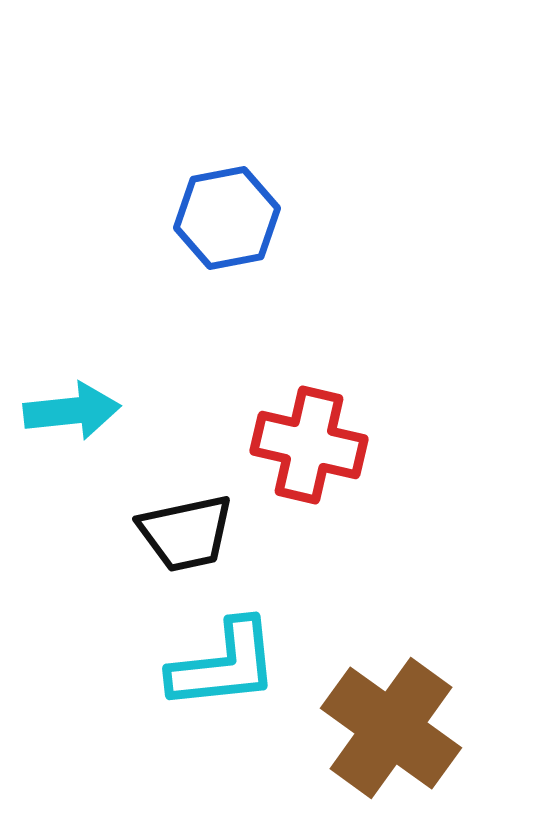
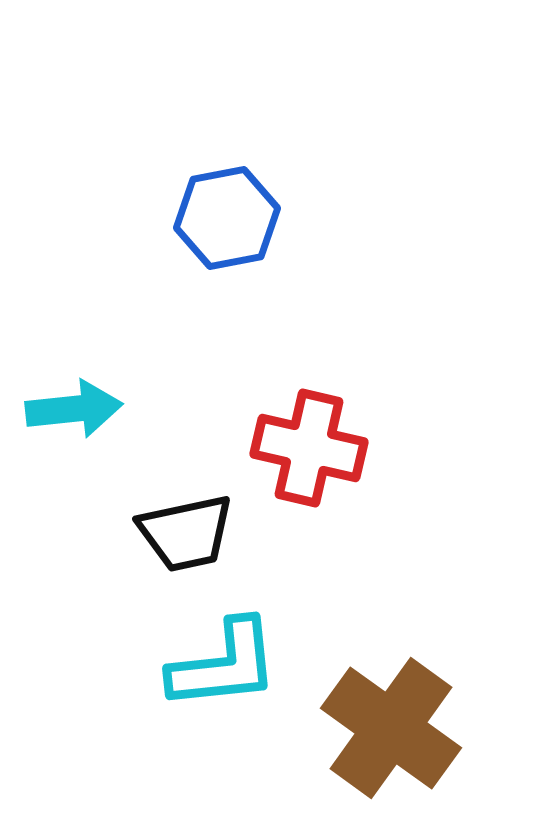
cyan arrow: moved 2 px right, 2 px up
red cross: moved 3 px down
